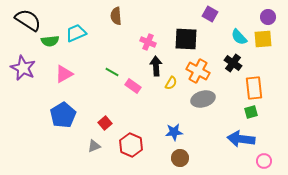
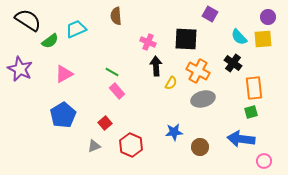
cyan trapezoid: moved 4 px up
green semicircle: rotated 30 degrees counterclockwise
purple star: moved 3 px left, 1 px down
pink rectangle: moved 16 px left, 5 px down; rotated 14 degrees clockwise
brown circle: moved 20 px right, 11 px up
